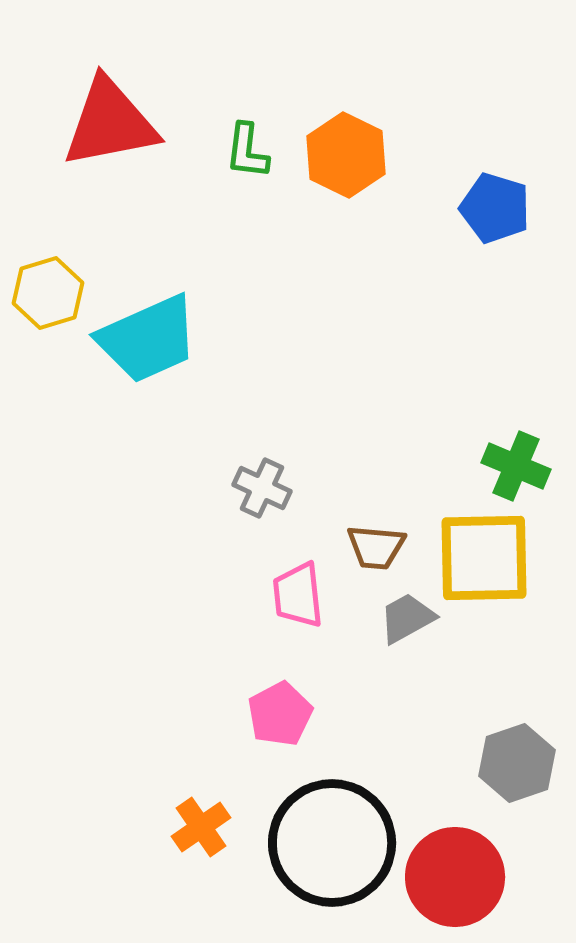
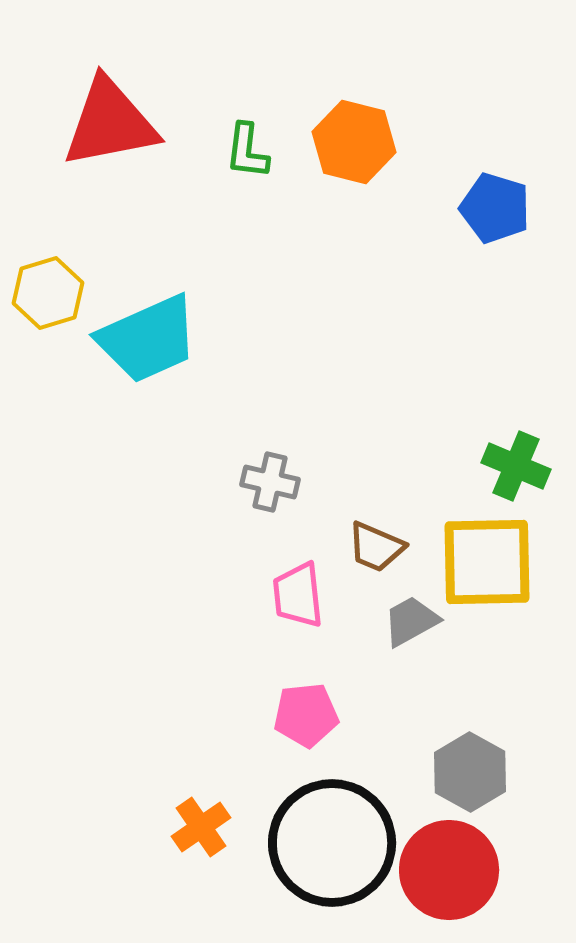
orange hexagon: moved 8 px right, 13 px up; rotated 12 degrees counterclockwise
gray cross: moved 8 px right, 6 px up; rotated 12 degrees counterclockwise
brown trapezoid: rotated 18 degrees clockwise
yellow square: moved 3 px right, 4 px down
gray trapezoid: moved 4 px right, 3 px down
pink pentagon: moved 26 px right, 1 px down; rotated 22 degrees clockwise
gray hexagon: moved 47 px left, 9 px down; rotated 12 degrees counterclockwise
red circle: moved 6 px left, 7 px up
